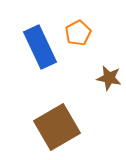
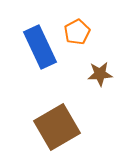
orange pentagon: moved 1 px left, 1 px up
brown star: moved 9 px left, 4 px up; rotated 15 degrees counterclockwise
